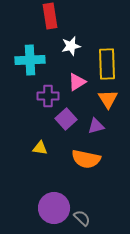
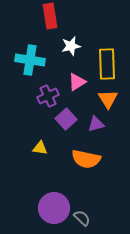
cyan cross: rotated 12 degrees clockwise
purple cross: rotated 25 degrees counterclockwise
purple triangle: moved 2 px up
